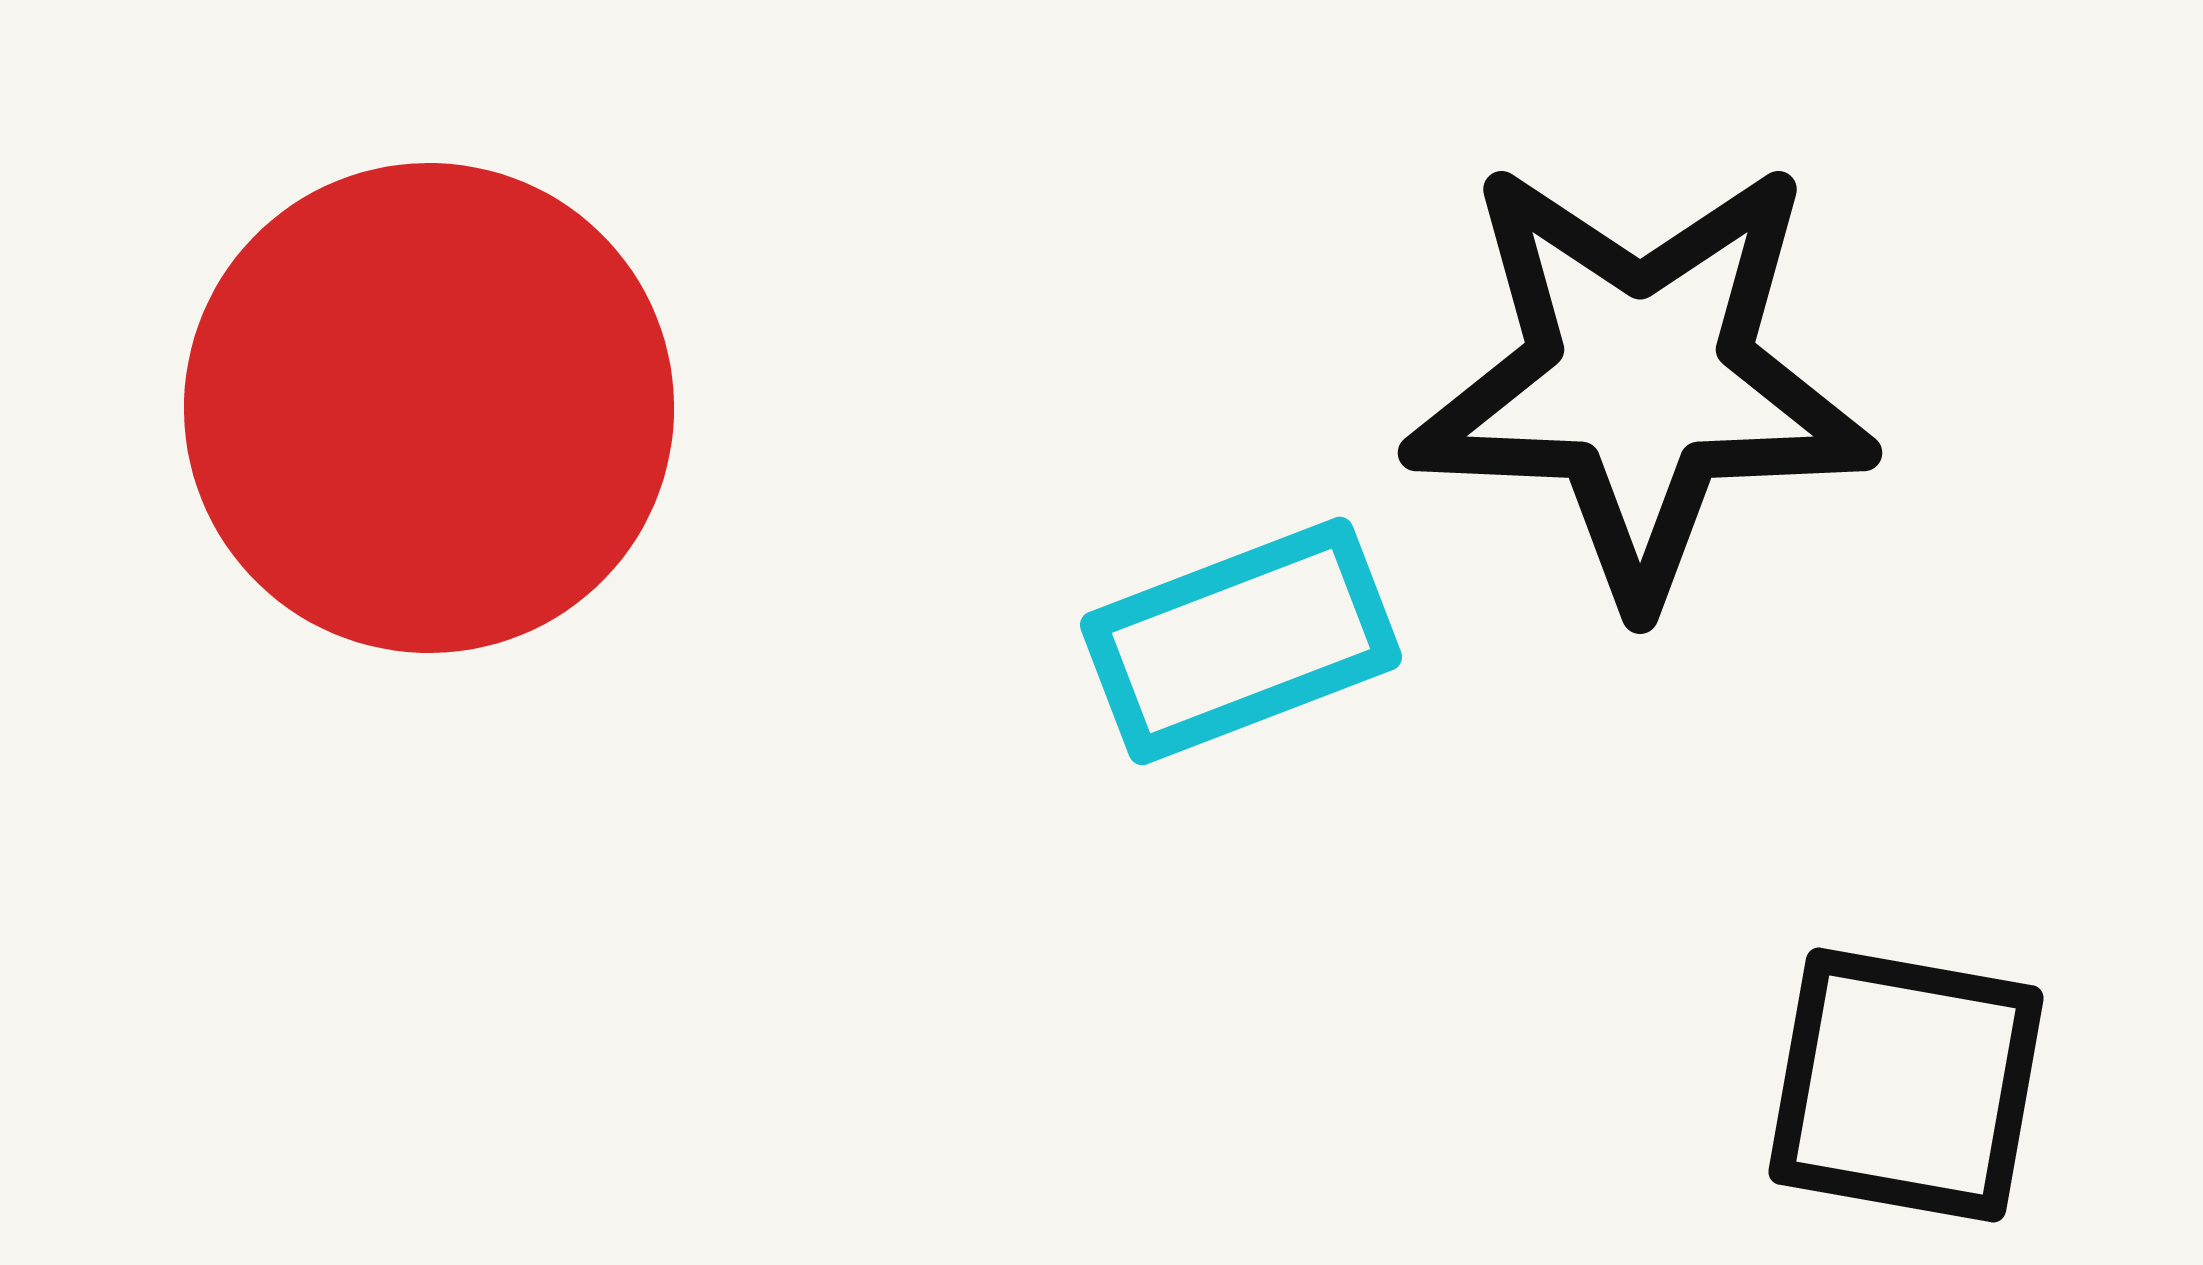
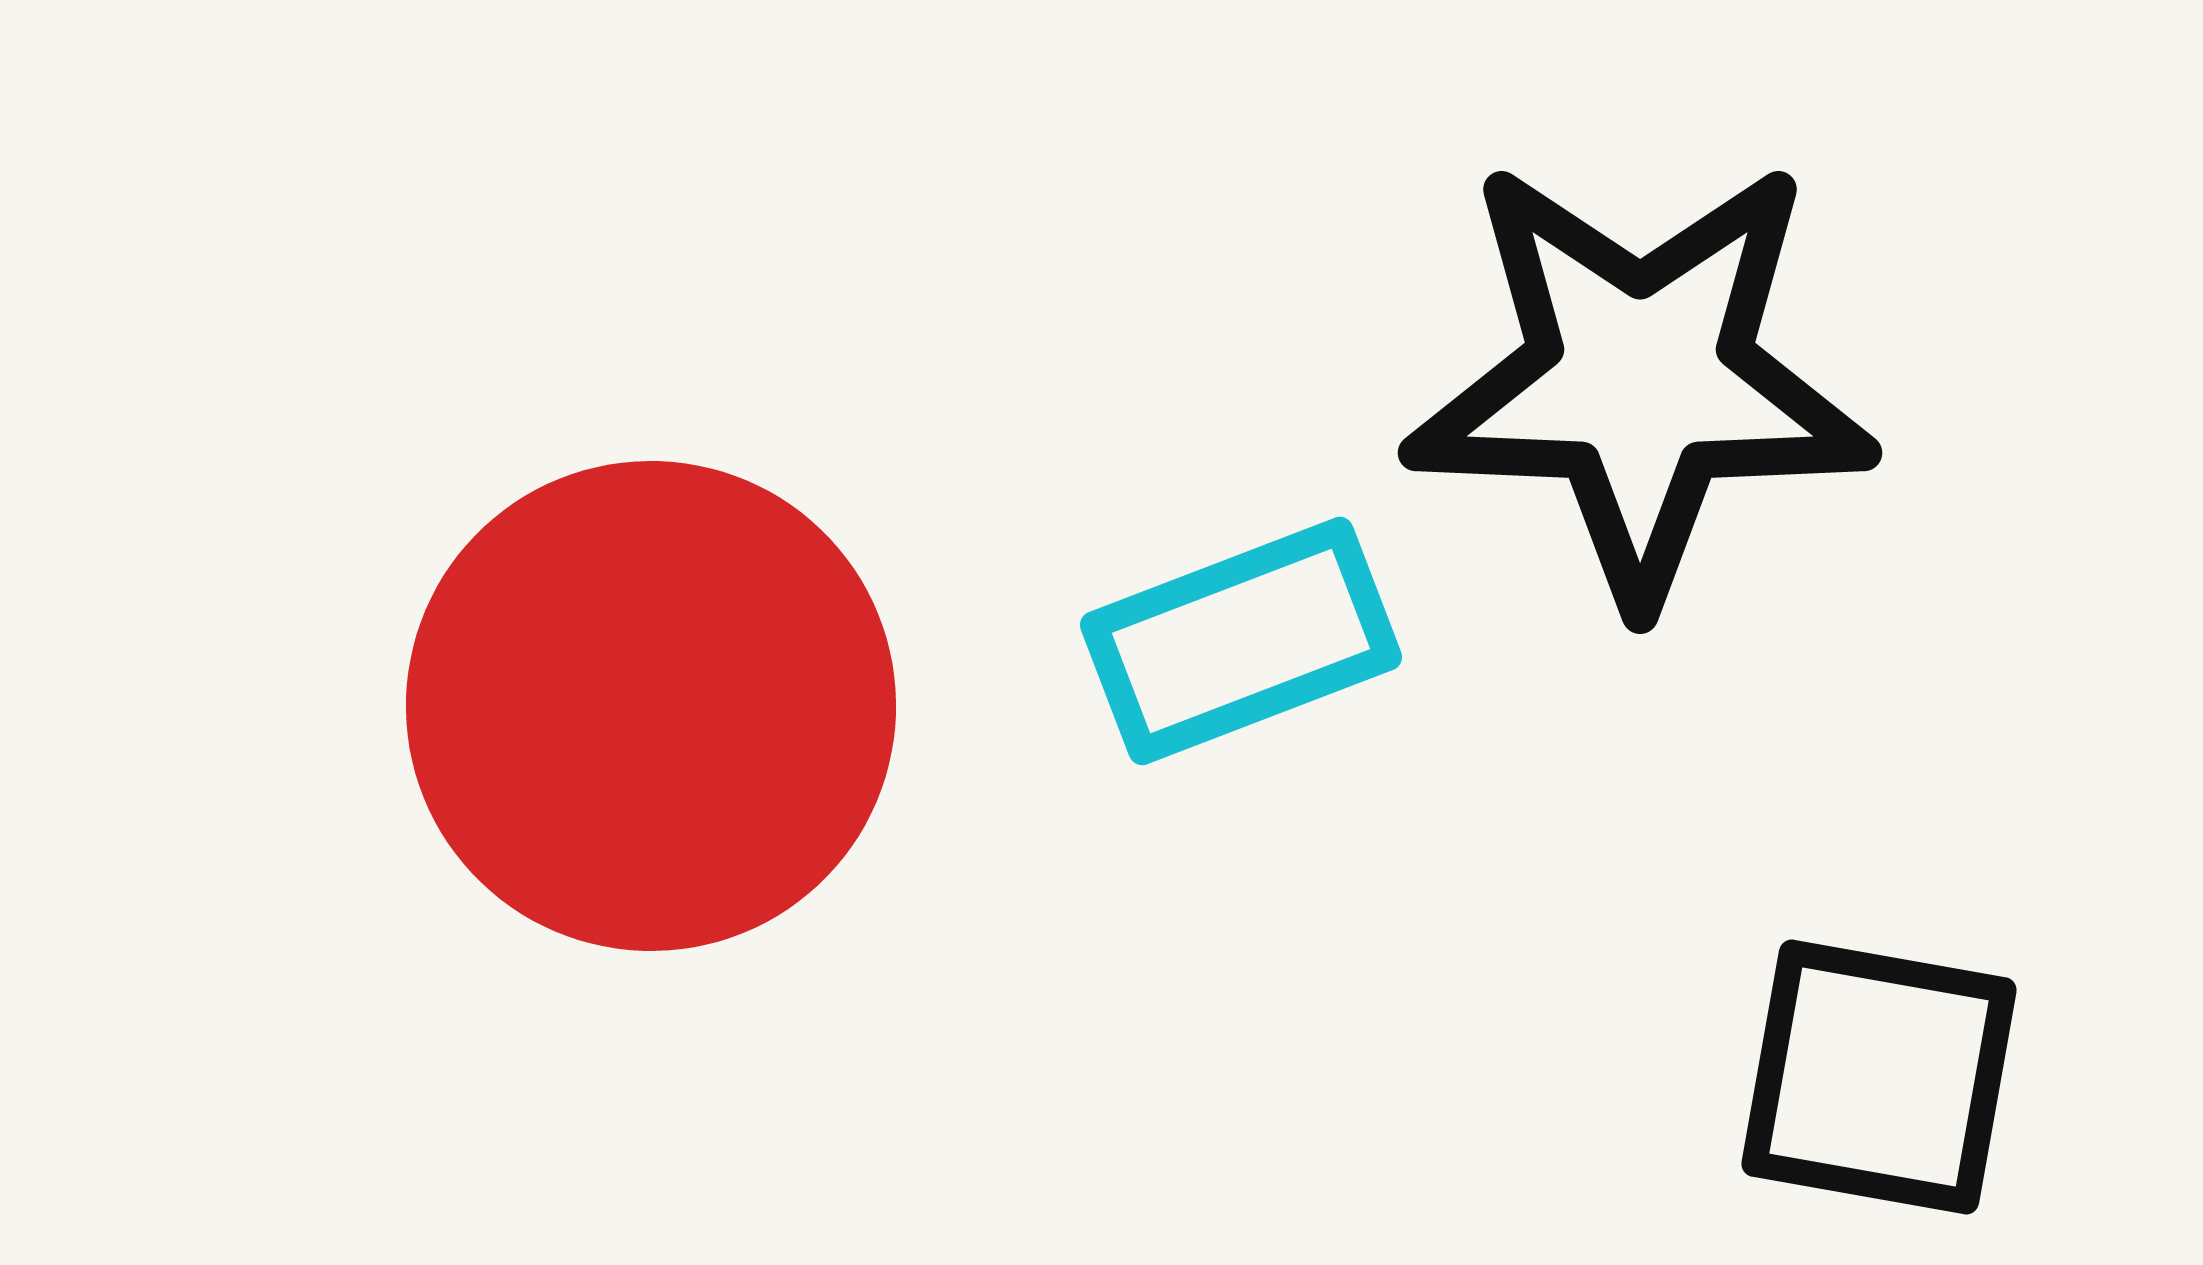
red circle: moved 222 px right, 298 px down
black square: moved 27 px left, 8 px up
